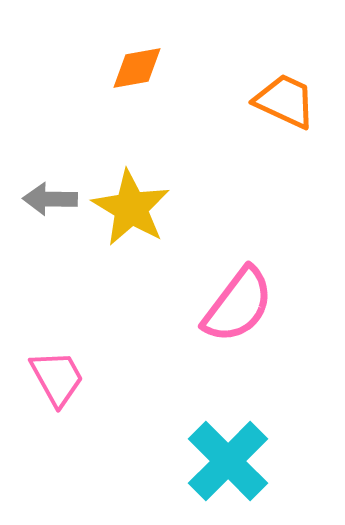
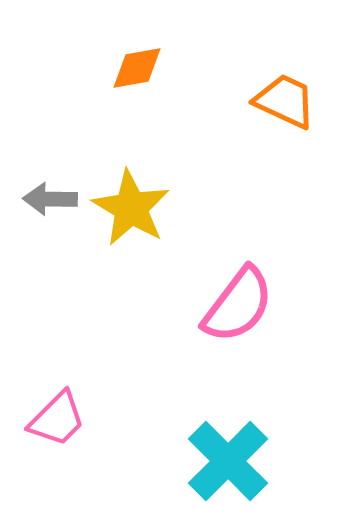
pink trapezoid: moved 41 px down; rotated 74 degrees clockwise
